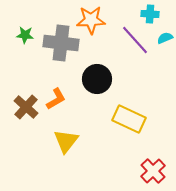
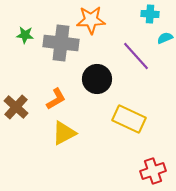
purple line: moved 1 px right, 16 px down
brown cross: moved 10 px left
yellow triangle: moved 2 px left, 8 px up; rotated 24 degrees clockwise
red cross: rotated 25 degrees clockwise
